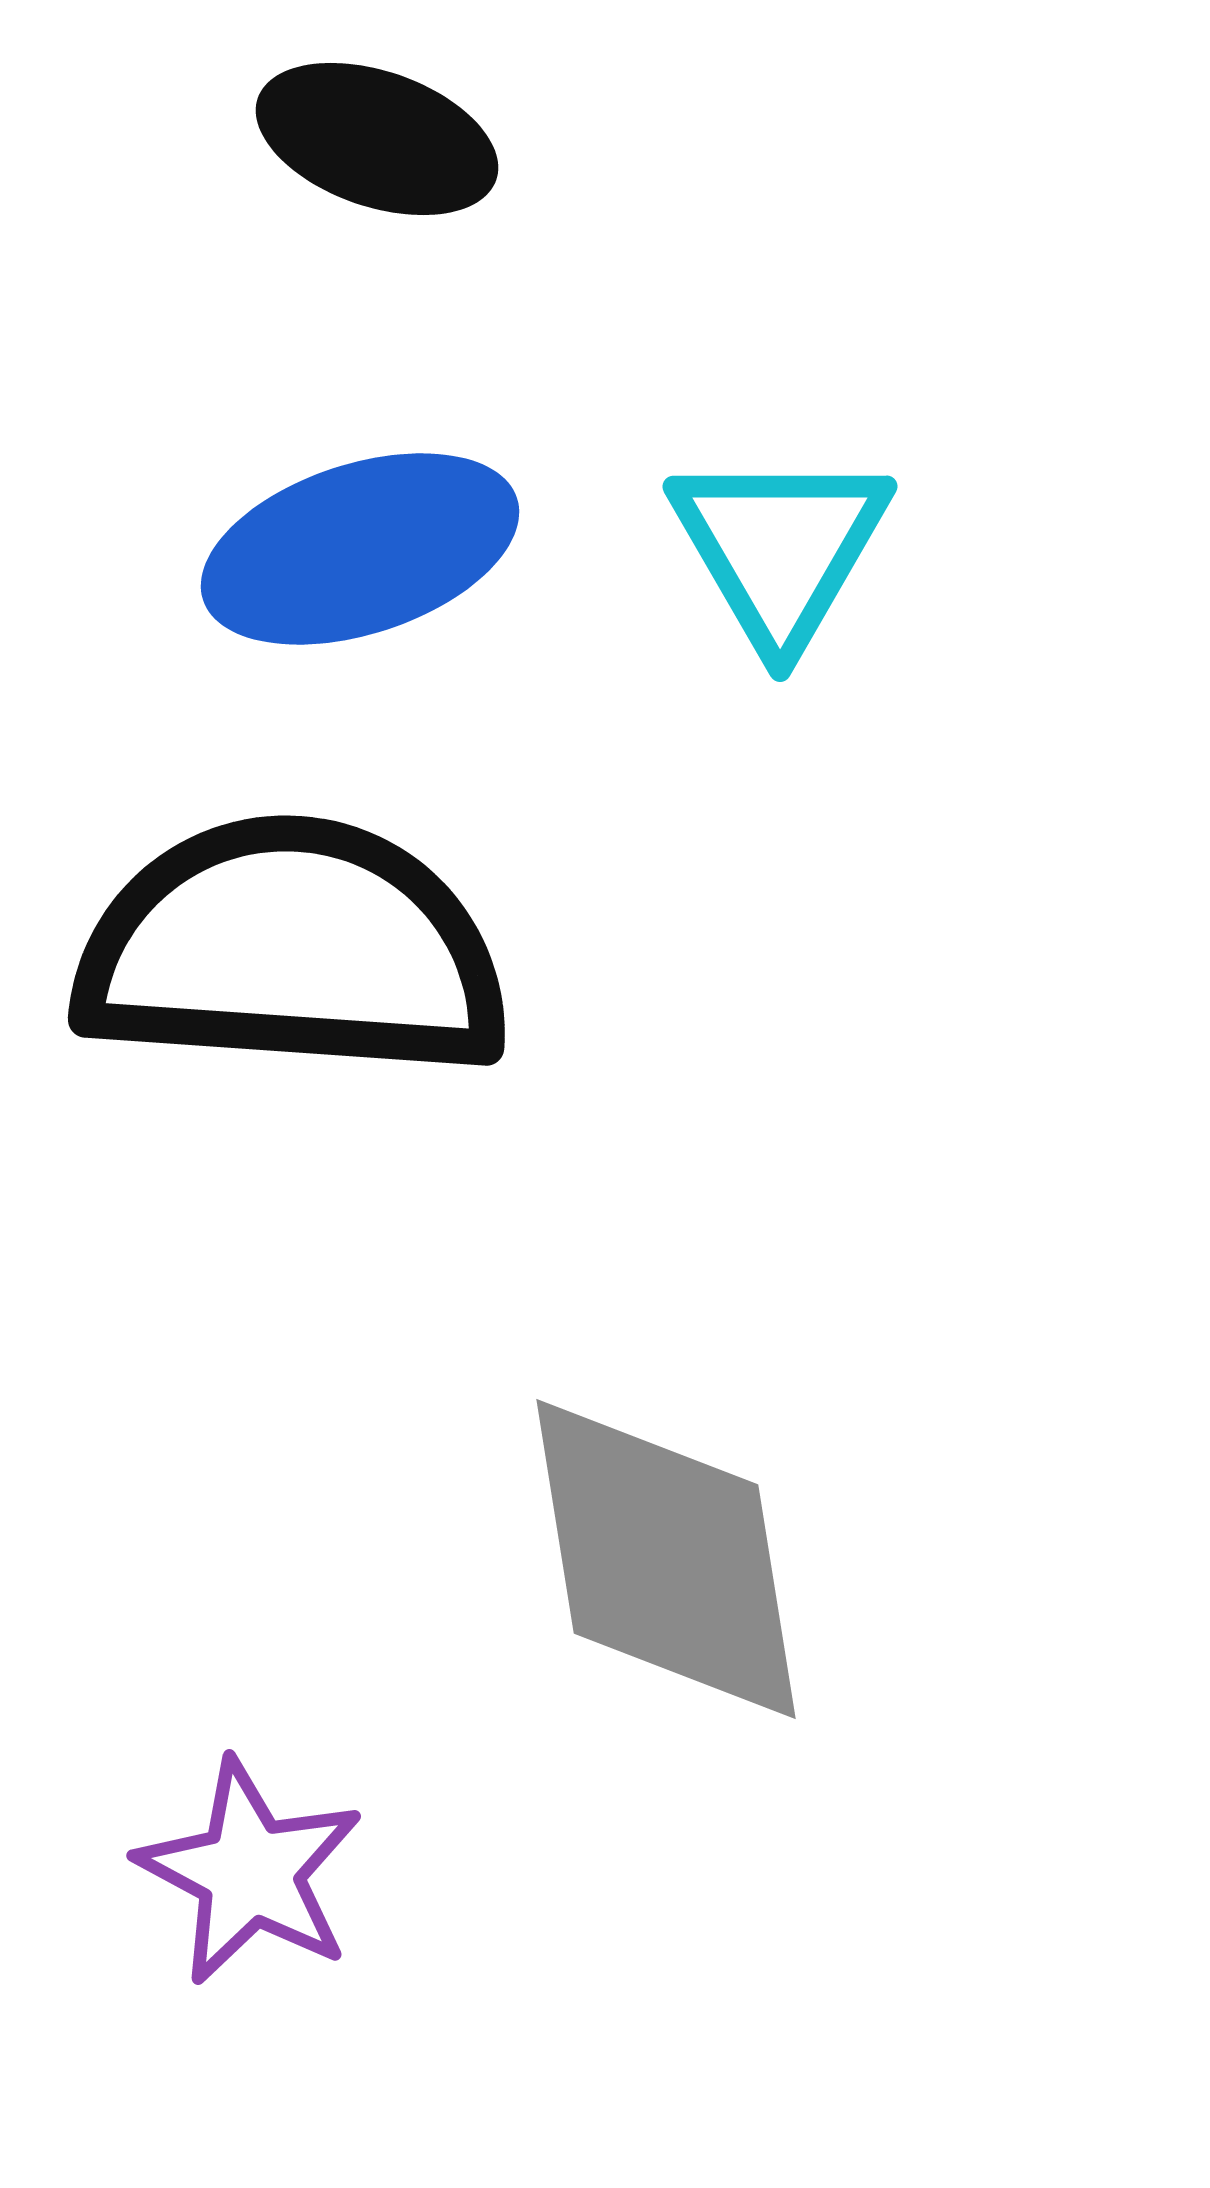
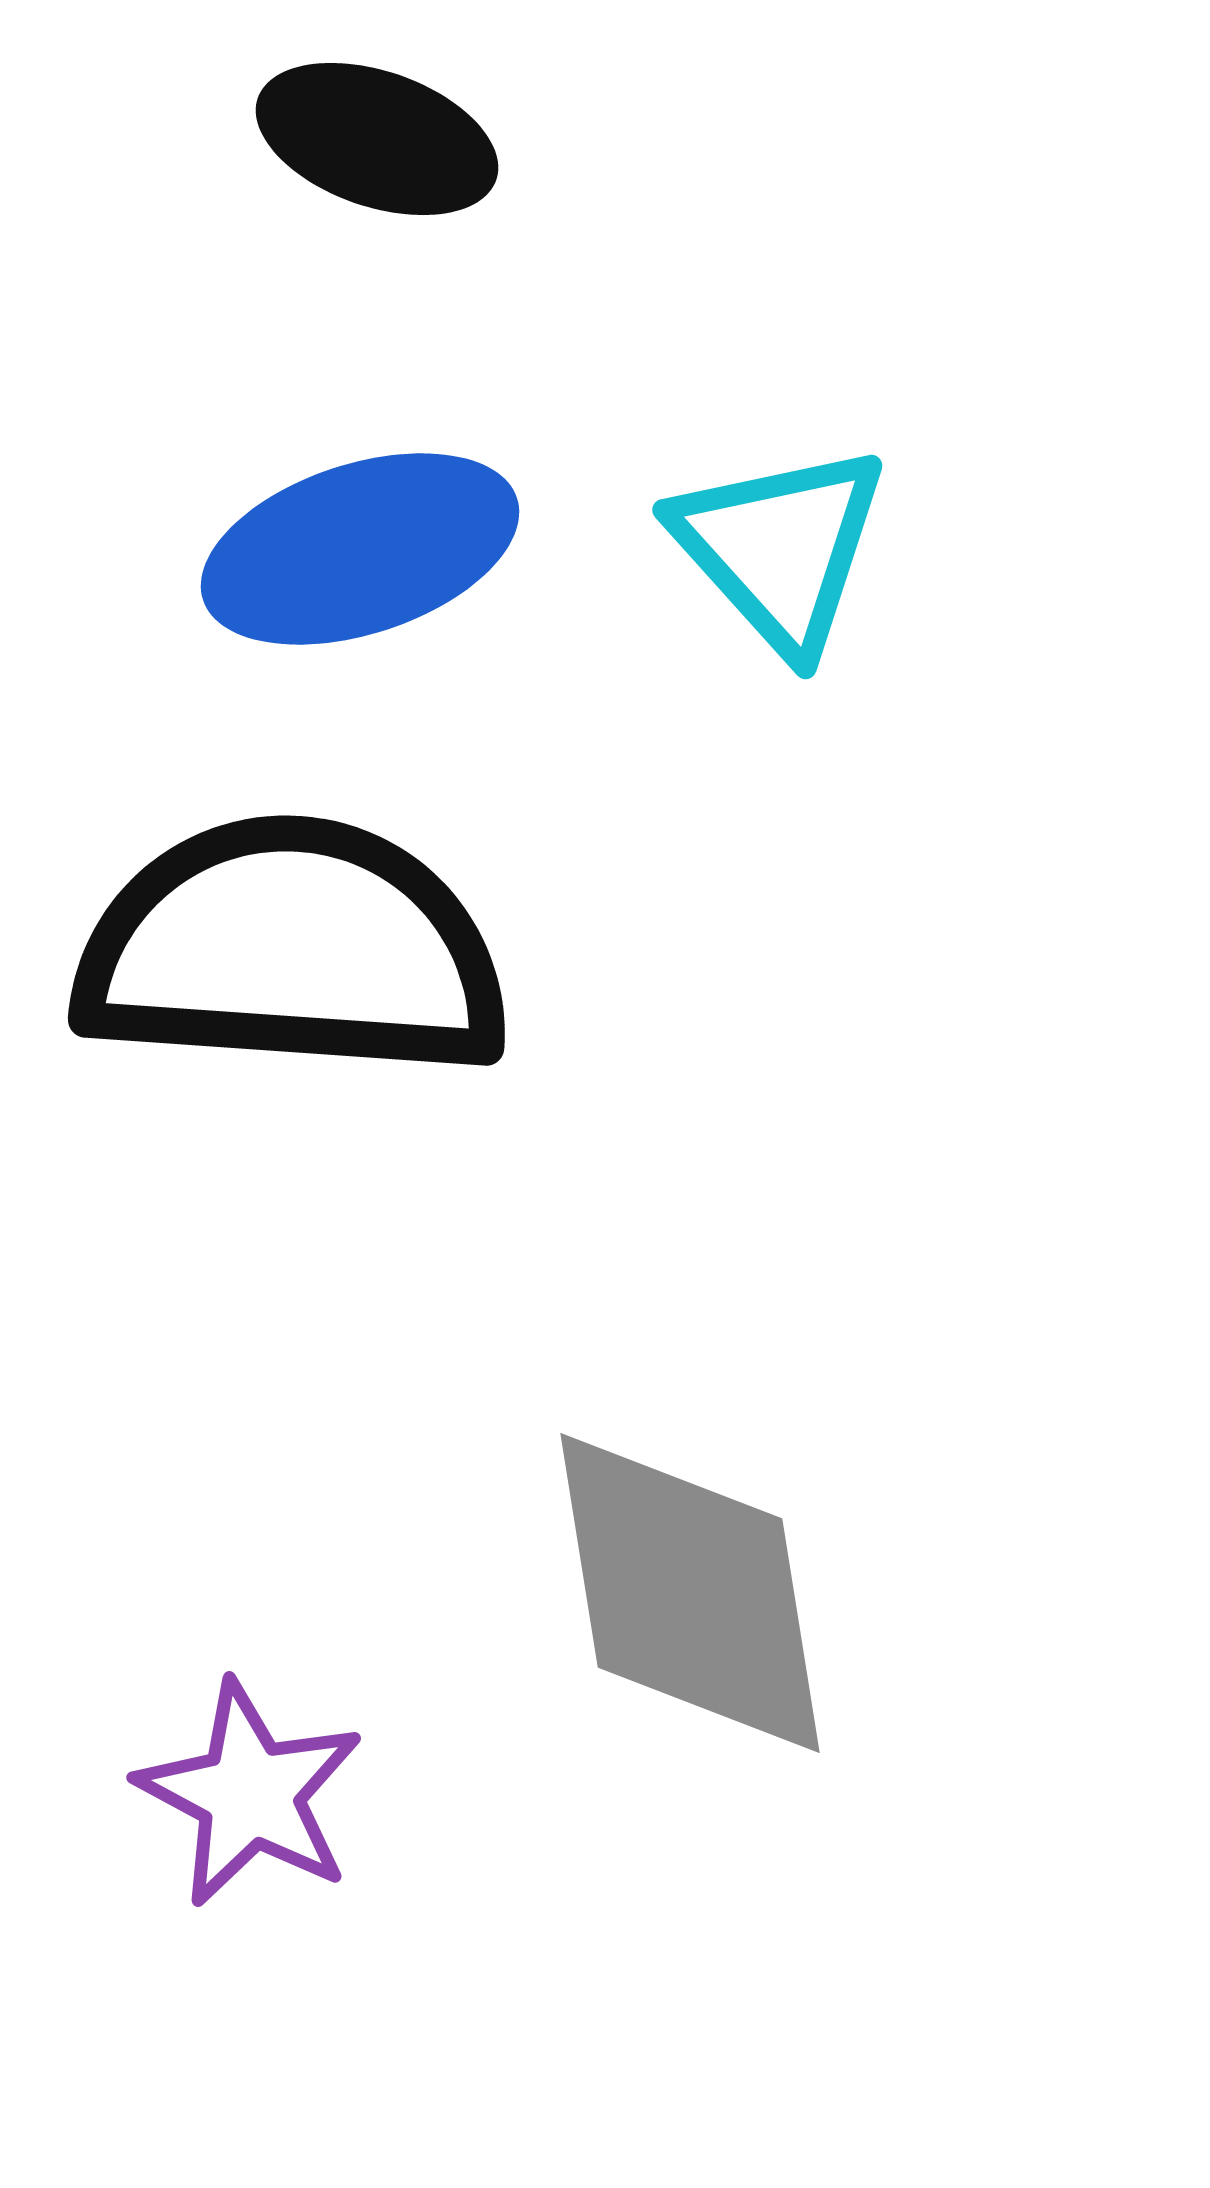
cyan triangle: rotated 12 degrees counterclockwise
gray diamond: moved 24 px right, 34 px down
purple star: moved 78 px up
